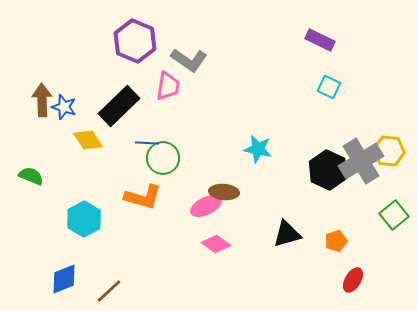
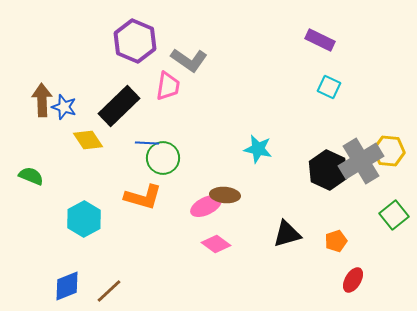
brown ellipse: moved 1 px right, 3 px down
blue diamond: moved 3 px right, 7 px down
